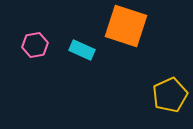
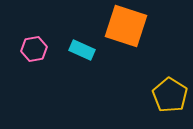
pink hexagon: moved 1 px left, 4 px down
yellow pentagon: rotated 16 degrees counterclockwise
